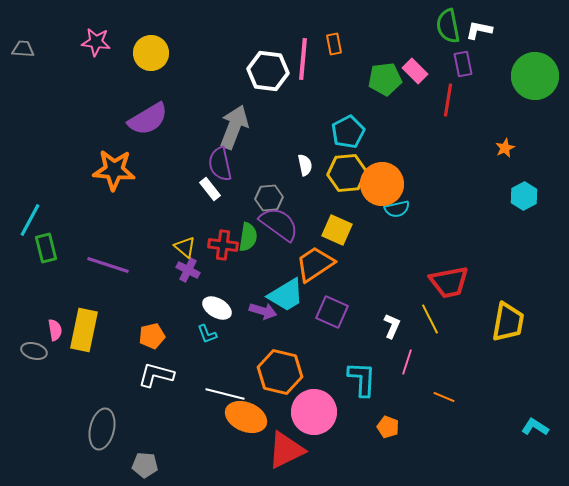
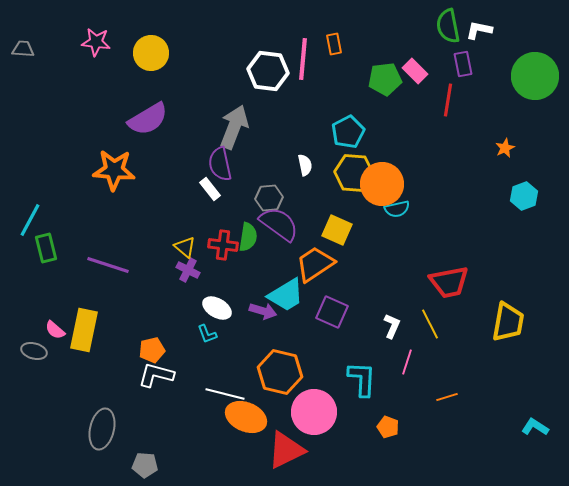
yellow hexagon at (347, 173): moved 7 px right; rotated 9 degrees clockwise
cyan hexagon at (524, 196): rotated 8 degrees clockwise
yellow line at (430, 319): moved 5 px down
pink semicircle at (55, 330): rotated 140 degrees clockwise
orange pentagon at (152, 336): moved 14 px down
orange line at (444, 397): moved 3 px right; rotated 40 degrees counterclockwise
